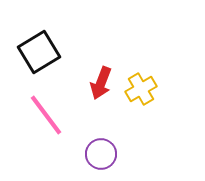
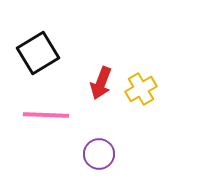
black square: moved 1 px left, 1 px down
pink line: rotated 51 degrees counterclockwise
purple circle: moved 2 px left
